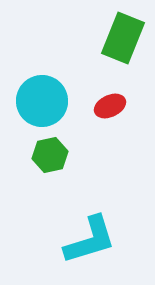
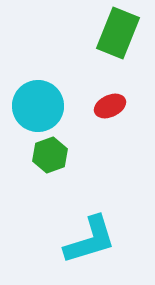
green rectangle: moved 5 px left, 5 px up
cyan circle: moved 4 px left, 5 px down
green hexagon: rotated 8 degrees counterclockwise
